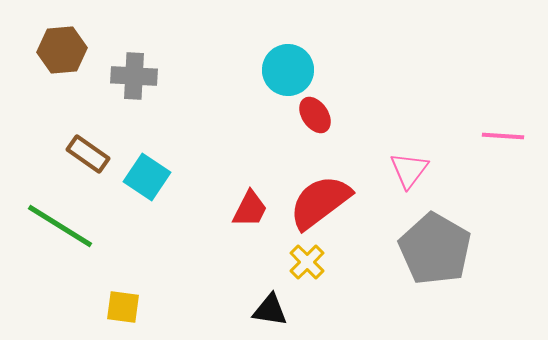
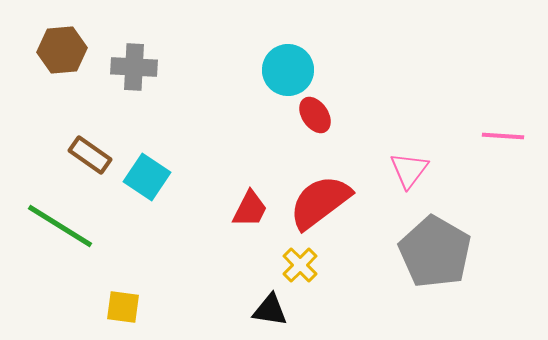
gray cross: moved 9 px up
brown rectangle: moved 2 px right, 1 px down
gray pentagon: moved 3 px down
yellow cross: moved 7 px left, 3 px down
